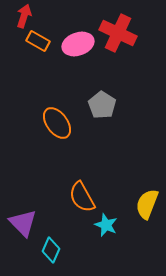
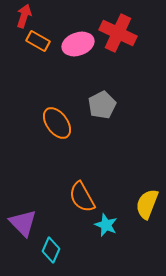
gray pentagon: rotated 12 degrees clockwise
